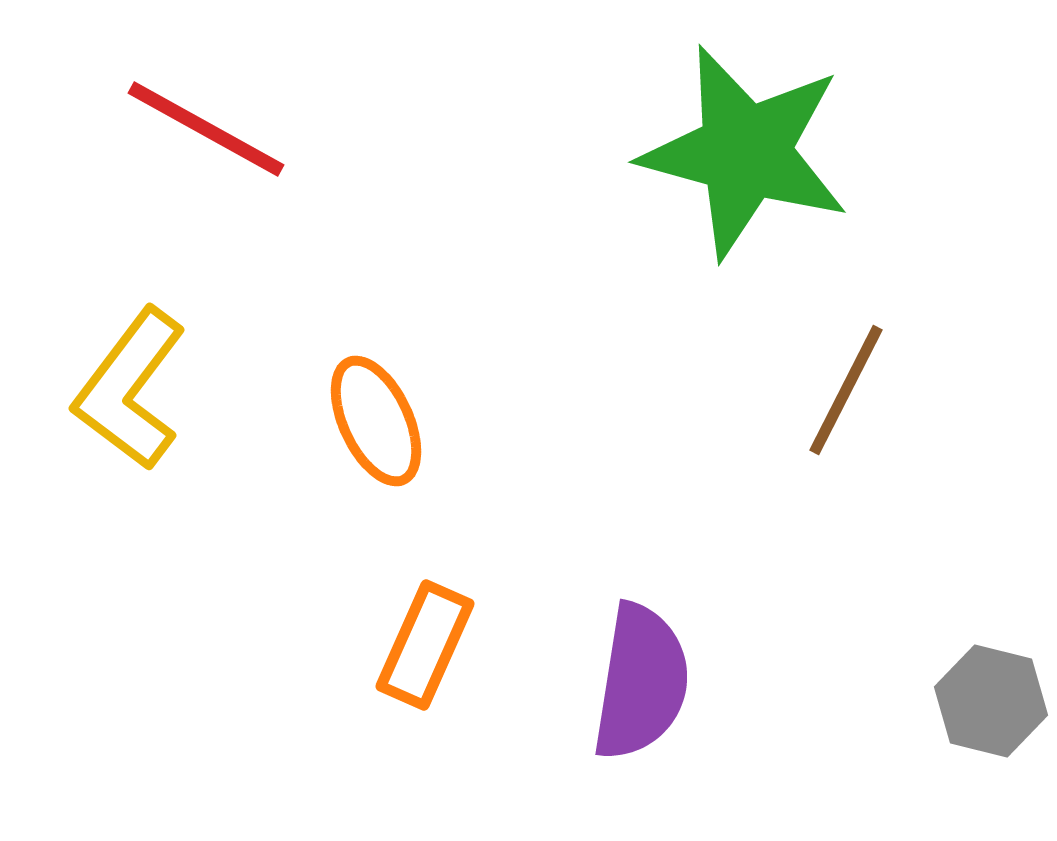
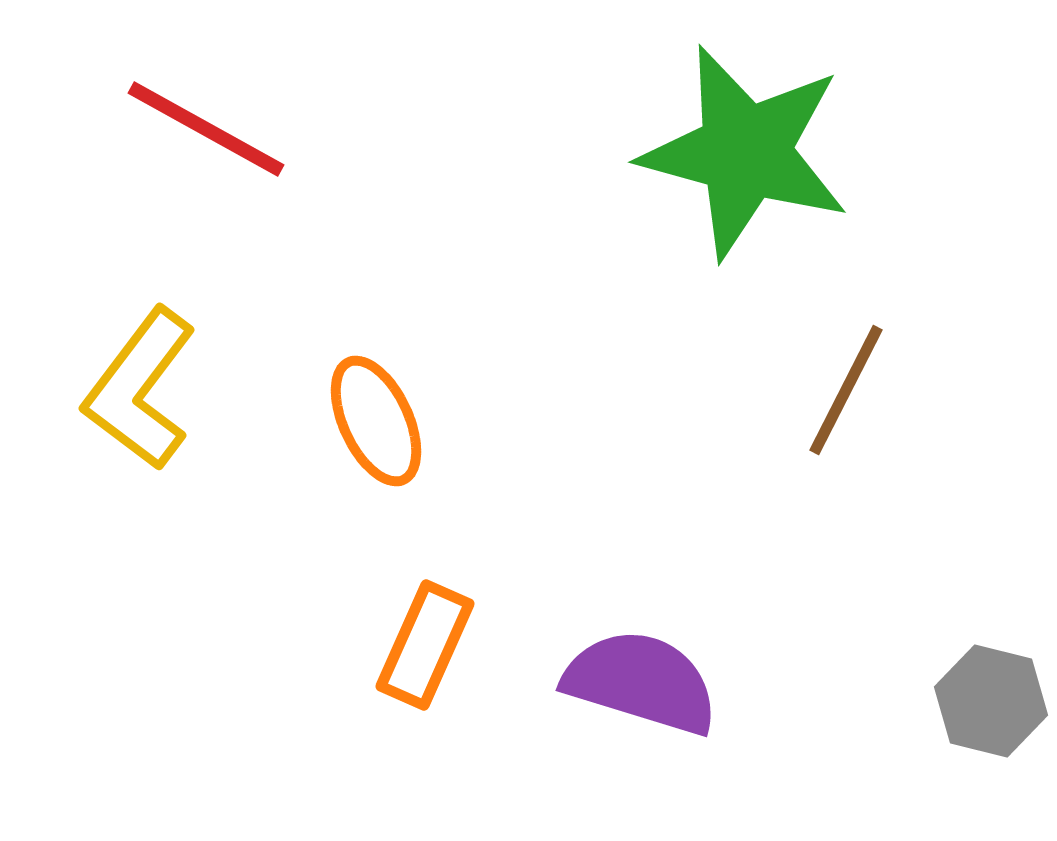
yellow L-shape: moved 10 px right
purple semicircle: rotated 82 degrees counterclockwise
